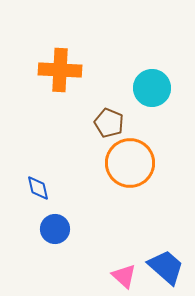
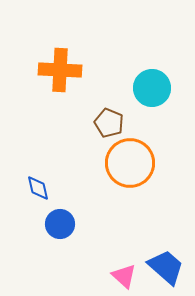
blue circle: moved 5 px right, 5 px up
